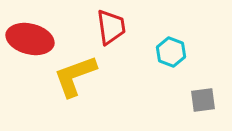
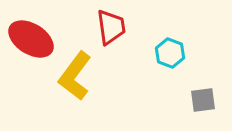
red ellipse: moved 1 px right; rotated 18 degrees clockwise
cyan hexagon: moved 1 px left, 1 px down
yellow L-shape: rotated 33 degrees counterclockwise
